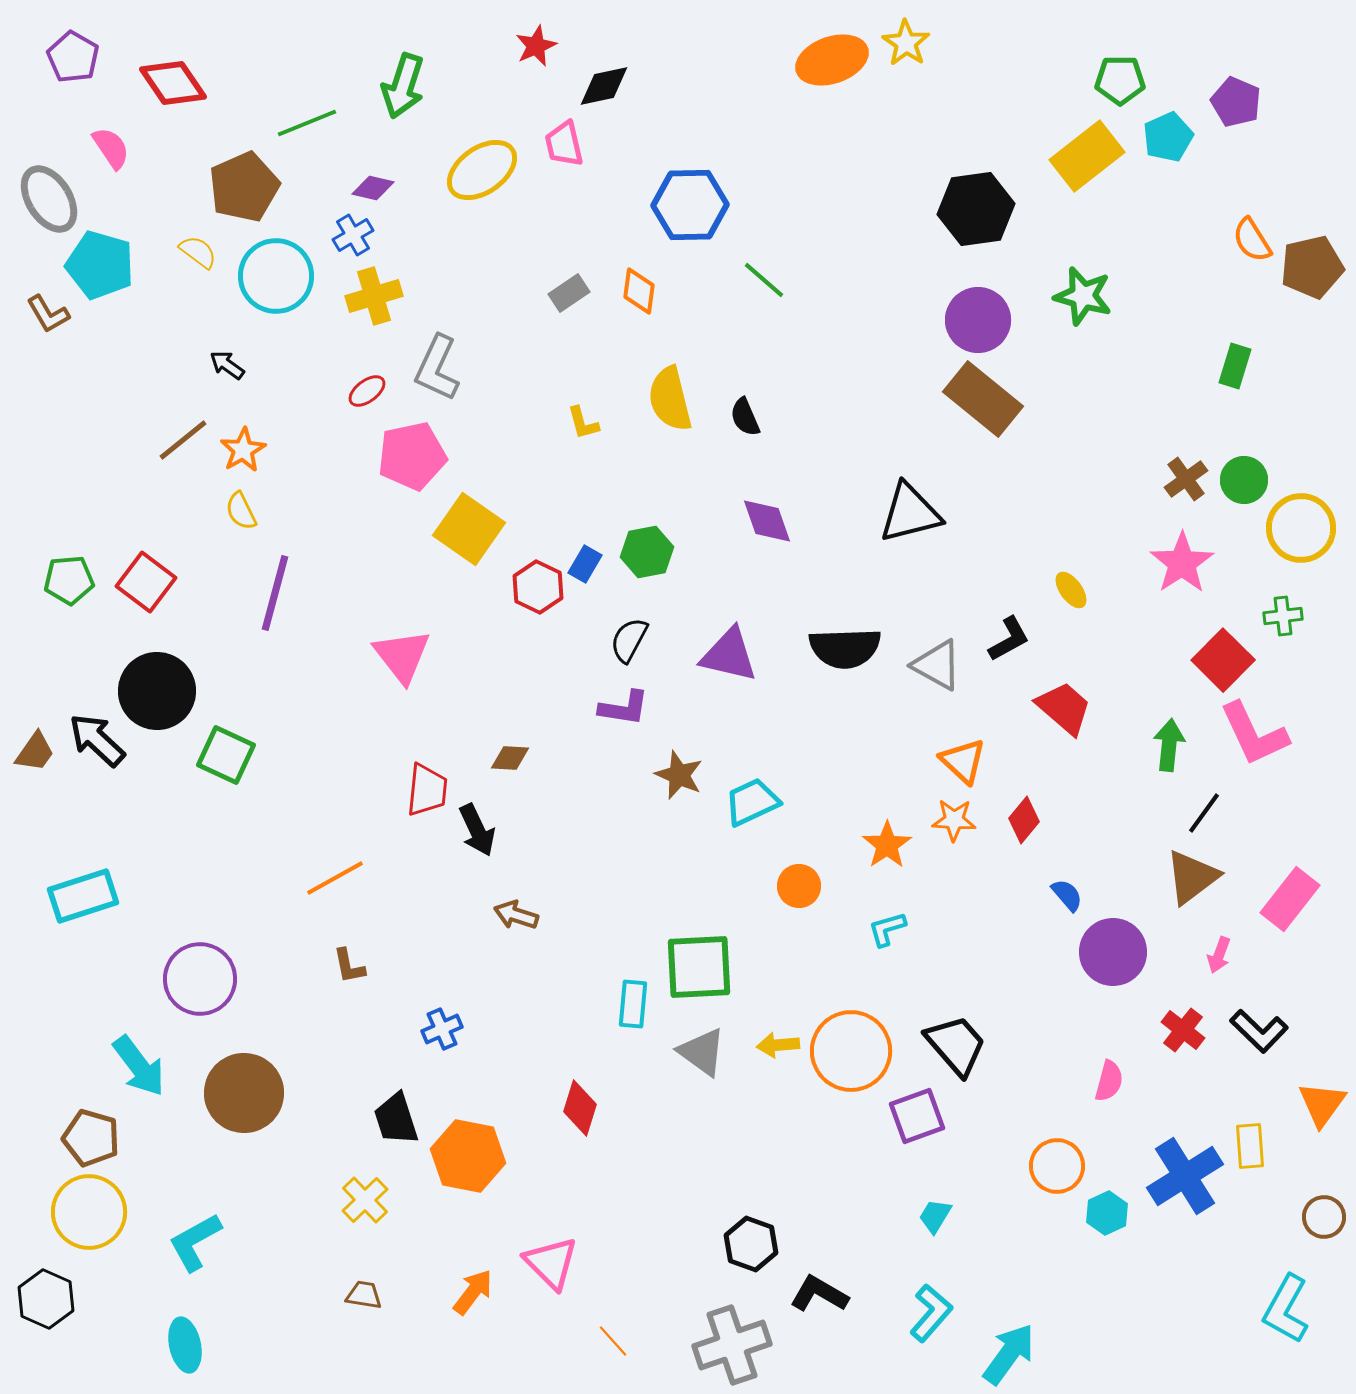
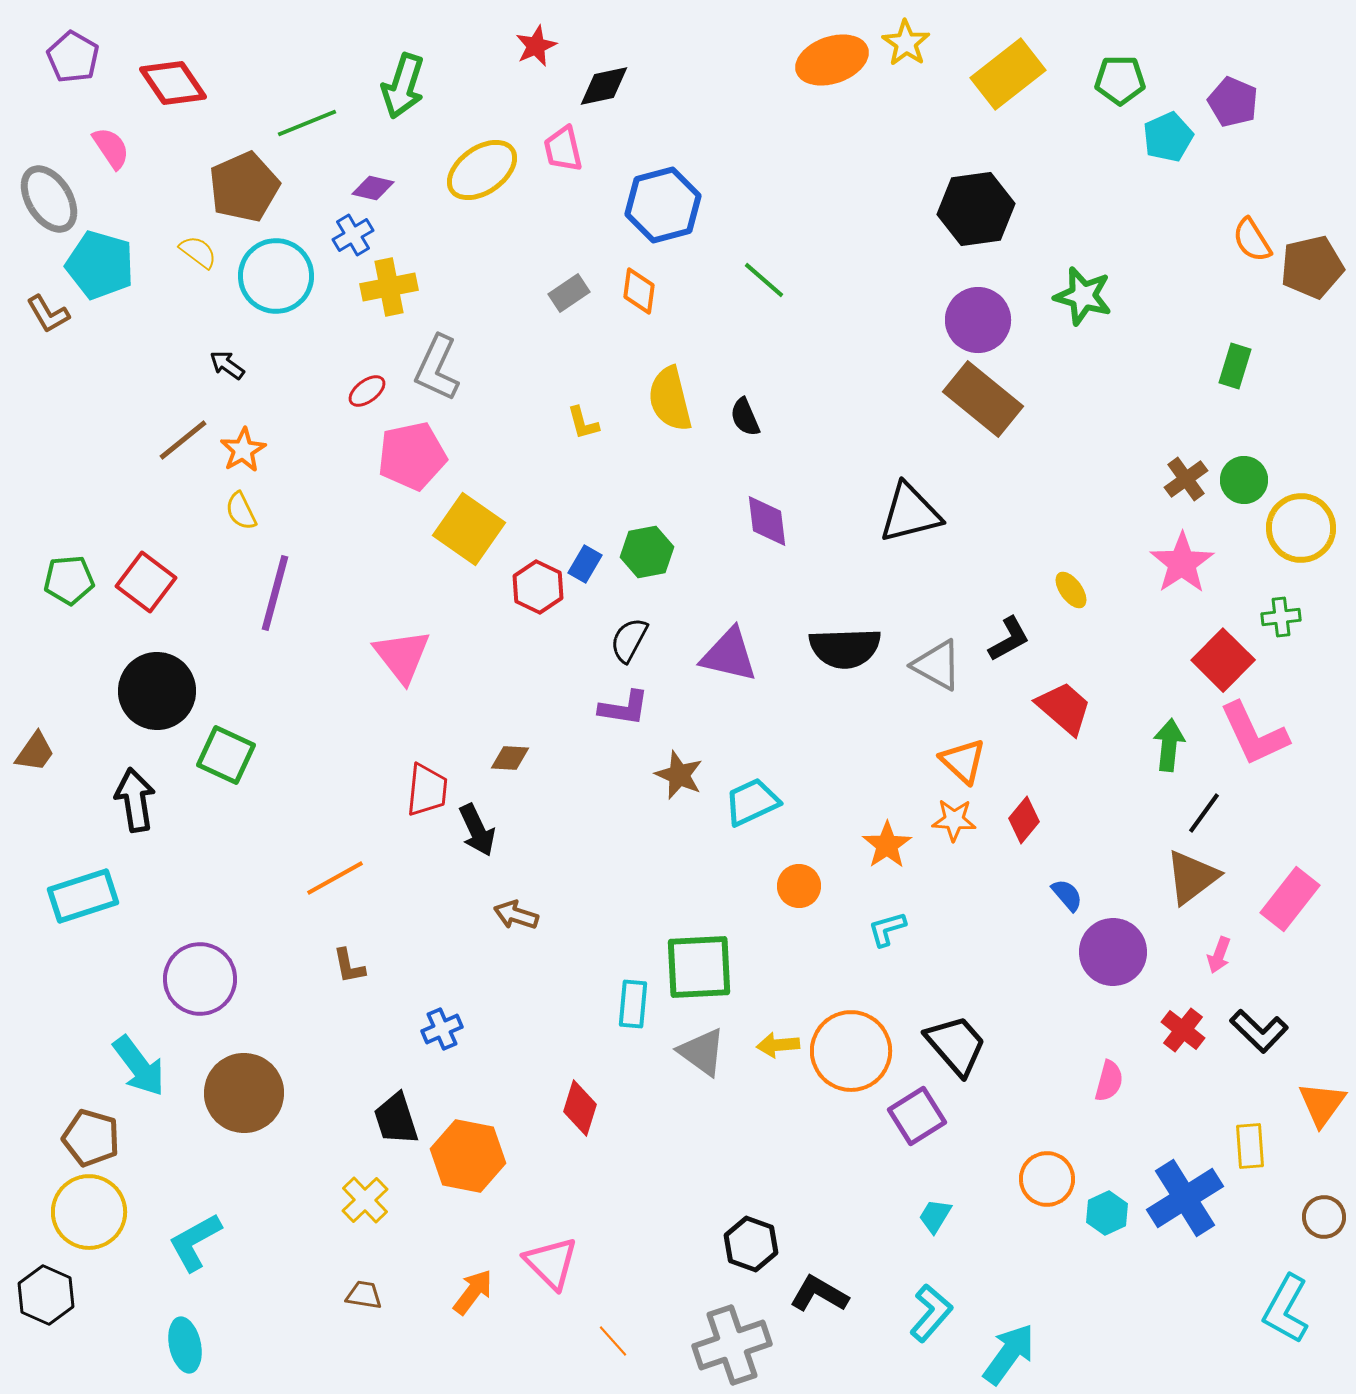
purple pentagon at (1236, 102): moved 3 px left
pink trapezoid at (564, 144): moved 1 px left, 5 px down
yellow rectangle at (1087, 156): moved 79 px left, 82 px up
blue hexagon at (690, 205): moved 27 px left; rotated 14 degrees counterclockwise
yellow cross at (374, 296): moved 15 px right, 9 px up; rotated 6 degrees clockwise
purple diamond at (767, 521): rotated 12 degrees clockwise
green cross at (1283, 616): moved 2 px left, 1 px down
black arrow at (97, 740): moved 38 px right, 60 px down; rotated 38 degrees clockwise
purple square at (917, 1116): rotated 12 degrees counterclockwise
orange circle at (1057, 1166): moved 10 px left, 13 px down
blue cross at (1185, 1176): moved 22 px down
black hexagon at (46, 1299): moved 4 px up
